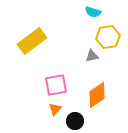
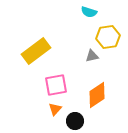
cyan semicircle: moved 4 px left
yellow rectangle: moved 4 px right, 10 px down
